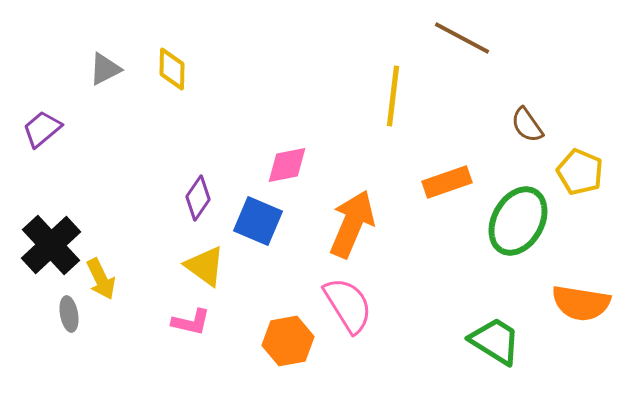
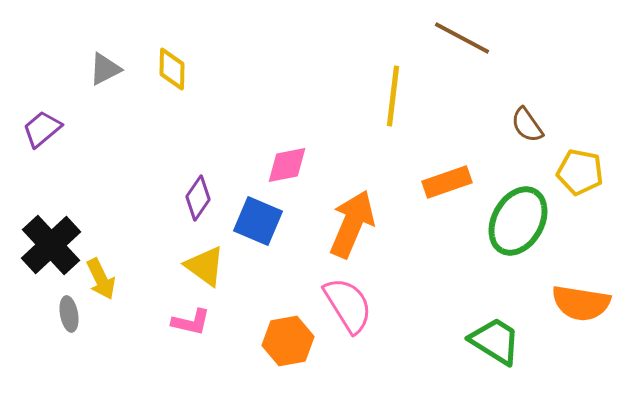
yellow pentagon: rotated 12 degrees counterclockwise
